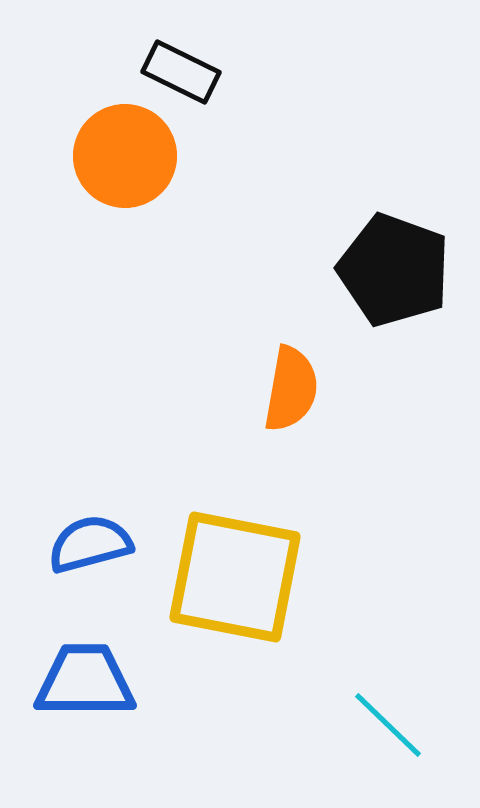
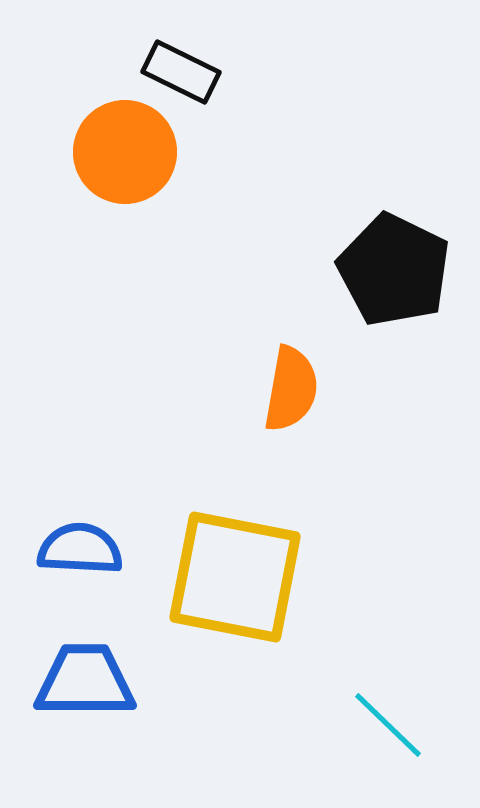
orange circle: moved 4 px up
black pentagon: rotated 6 degrees clockwise
blue semicircle: moved 10 px left, 5 px down; rotated 18 degrees clockwise
